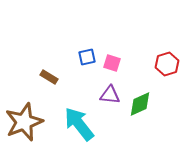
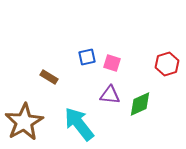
brown star: rotated 9 degrees counterclockwise
